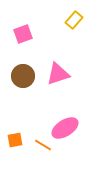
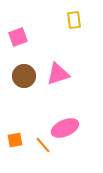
yellow rectangle: rotated 48 degrees counterclockwise
pink square: moved 5 px left, 3 px down
brown circle: moved 1 px right
pink ellipse: rotated 8 degrees clockwise
orange line: rotated 18 degrees clockwise
